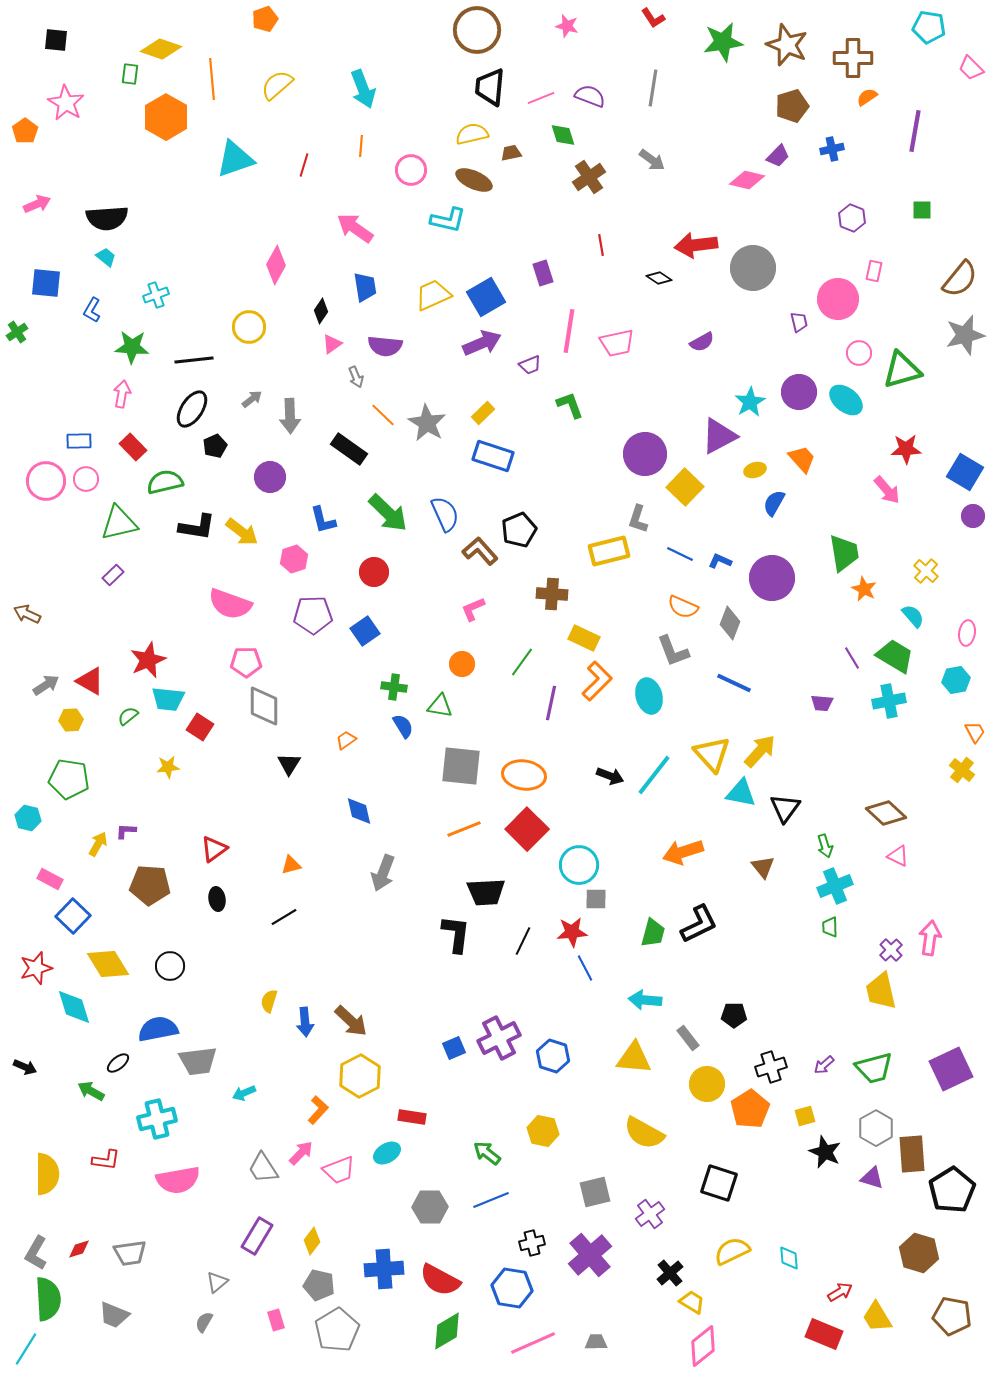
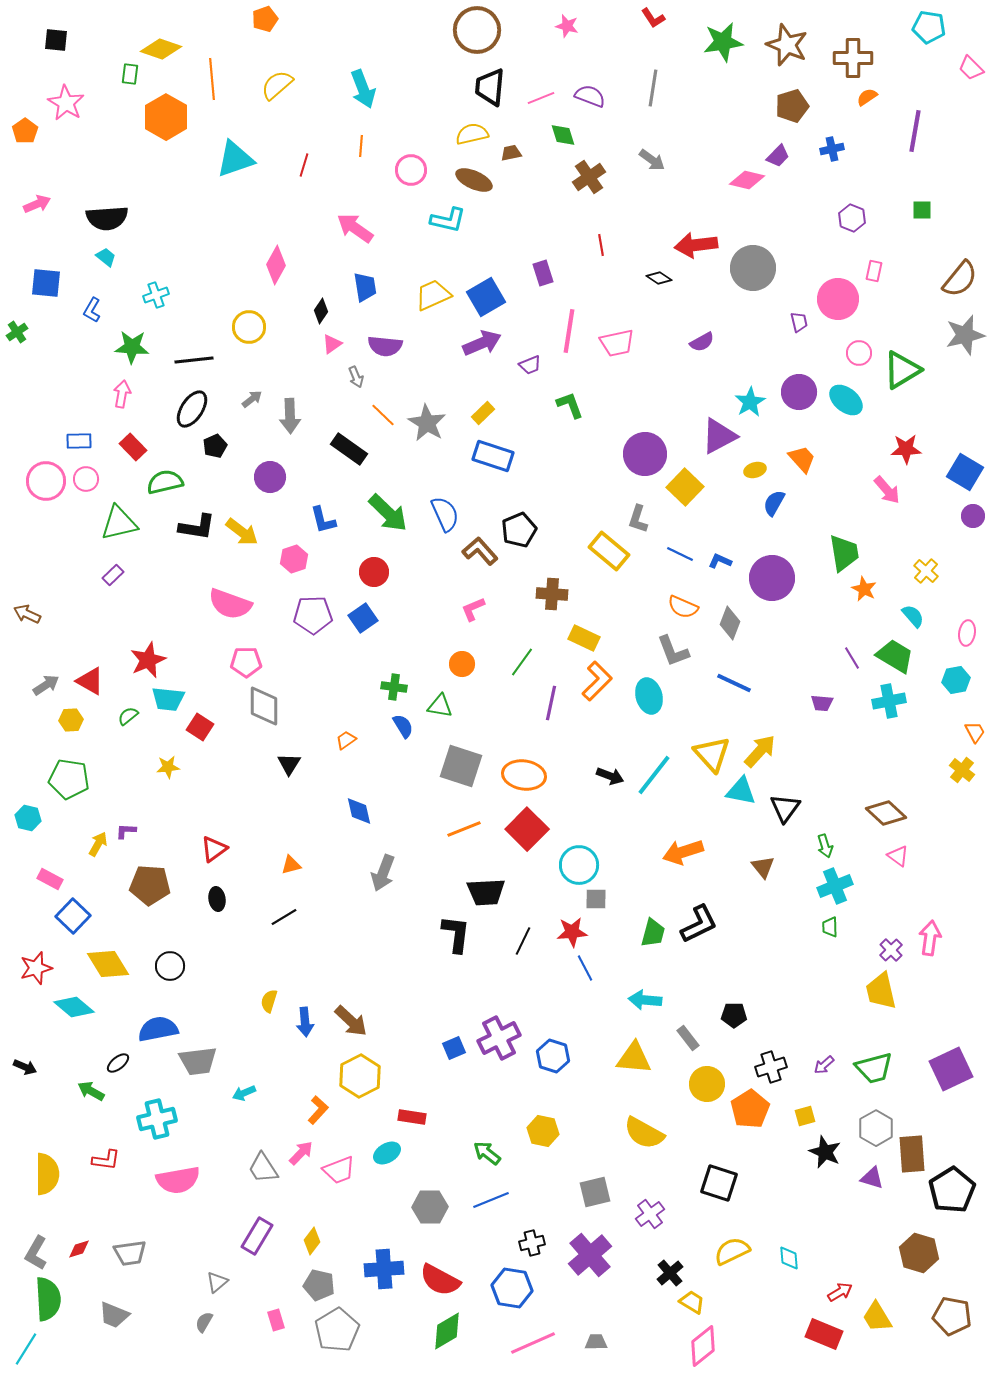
green triangle at (902, 370): rotated 15 degrees counterclockwise
yellow rectangle at (609, 551): rotated 54 degrees clockwise
blue square at (365, 631): moved 2 px left, 13 px up
gray square at (461, 766): rotated 12 degrees clockwise
cyan triangle at (741, 793): moved 2 px up
pink triangle at (898, 856): rotated 10 degrees clockwise
cyan diamond at (74, 1007): rotated 33 degrees counterclockwise
